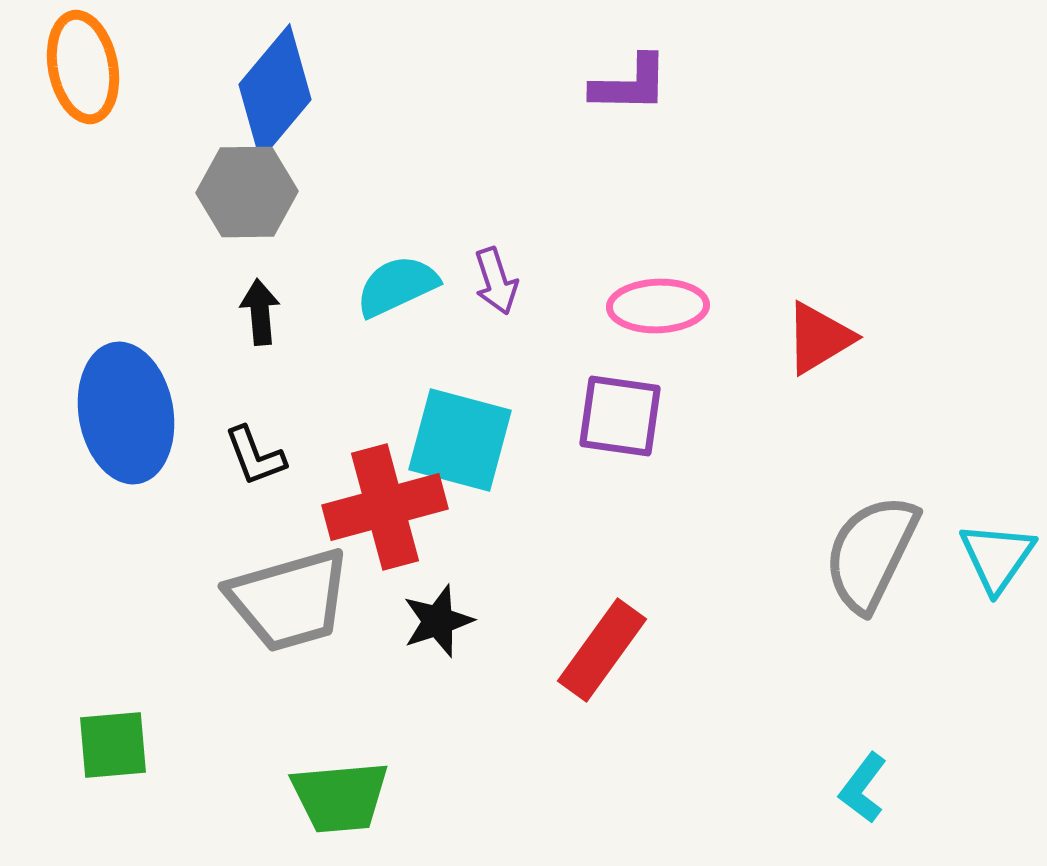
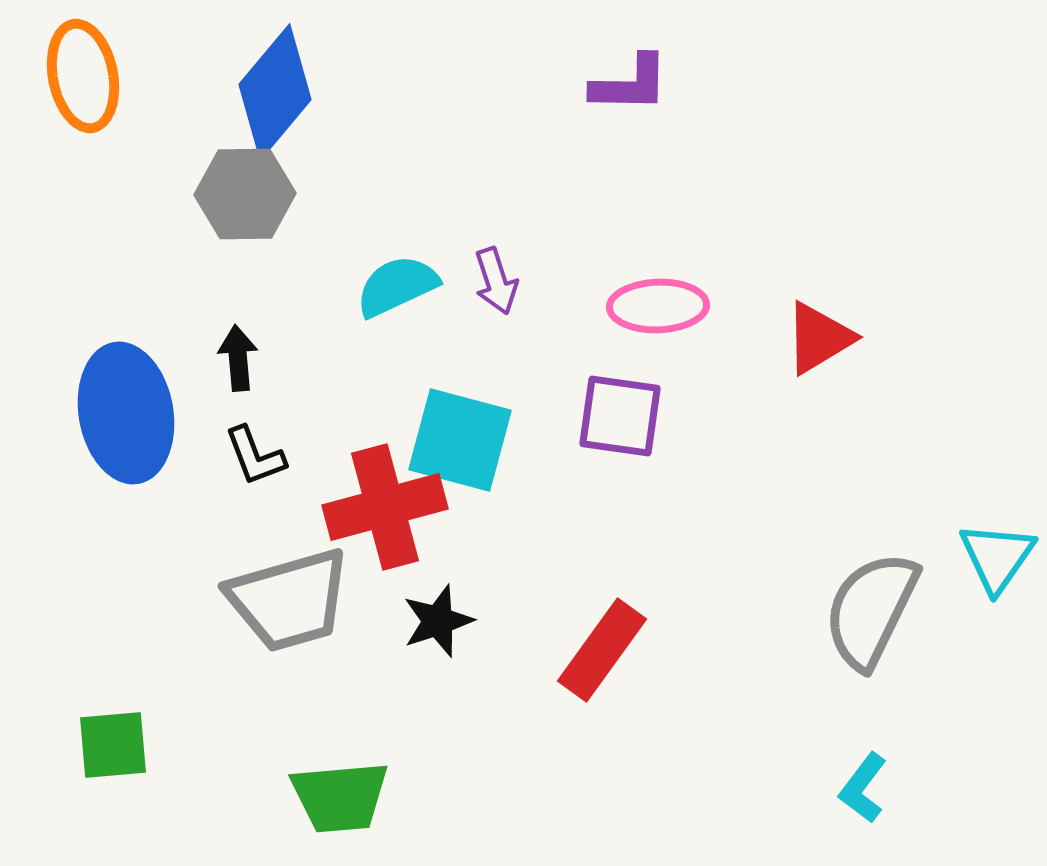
orange ellipse: moved 9 px down
gray hexagon: moved 2 px left, 2 px down
black arrow: moved 22 px left, 46 px down
gray semicircle: moved 57 px down
